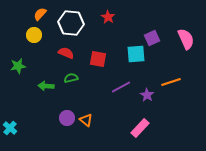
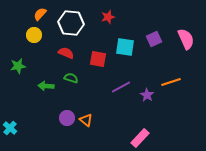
red star: rotated 24 degrees clockwise
purple square: moved 2 px right, 1 px down
cyan square: moved 11 px left, 7 px up; rotated 12 degrees clockwise
green semicircle: rotated 32 degrees clockwise
pink rectangle: moved 10 px down
